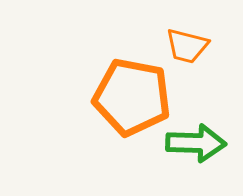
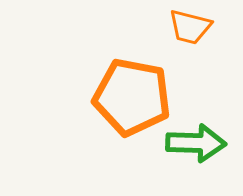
orange trapezoid: moved 3 px right, 19 px up
